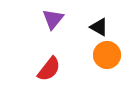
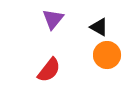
red semicircle: moved 1 px down
